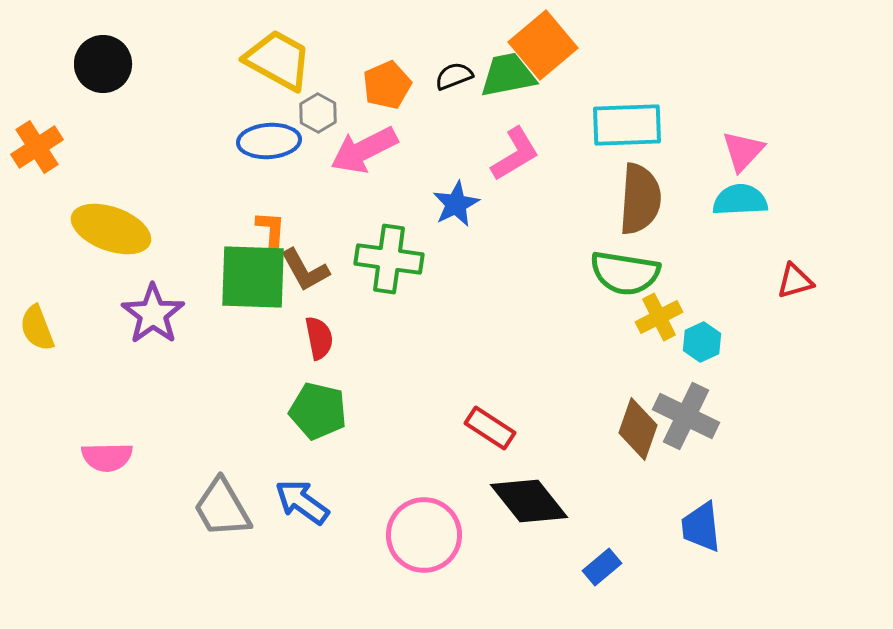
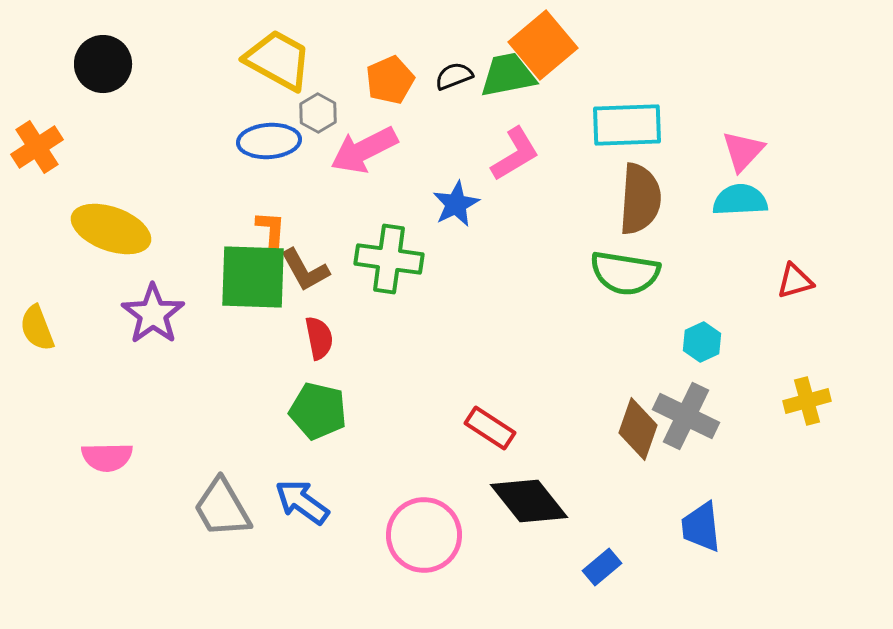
orange pentagon: moved 3 px right, 5 px up
yellow cross: moved 148 px right, 84 px down; rotated 12 degrees clockwise
